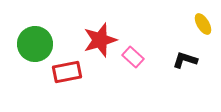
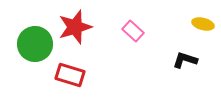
yellow ellipse: rotated 45 degrees counterclockwise
red star: moved 25 px left, 13 px up
pink rectangle: moved 26 px up
red rectangle: moved 3 px right, 3 px down; rotated 28 degrees clockwise
